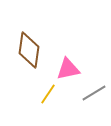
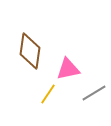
brown diamond: moved 1 px right, 1 px down
